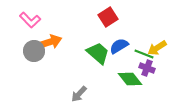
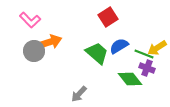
green trapezoid: moved 1 px left
